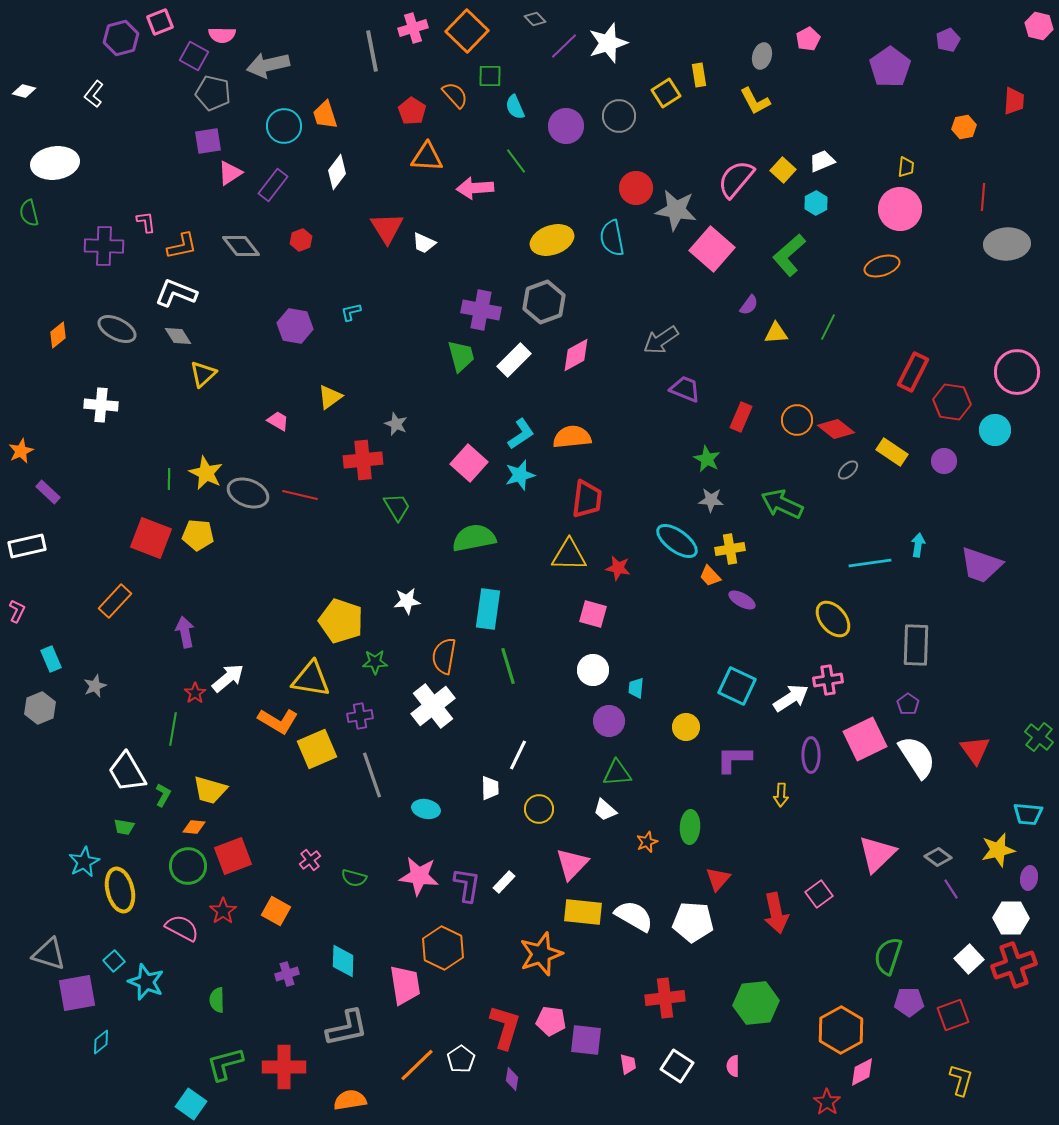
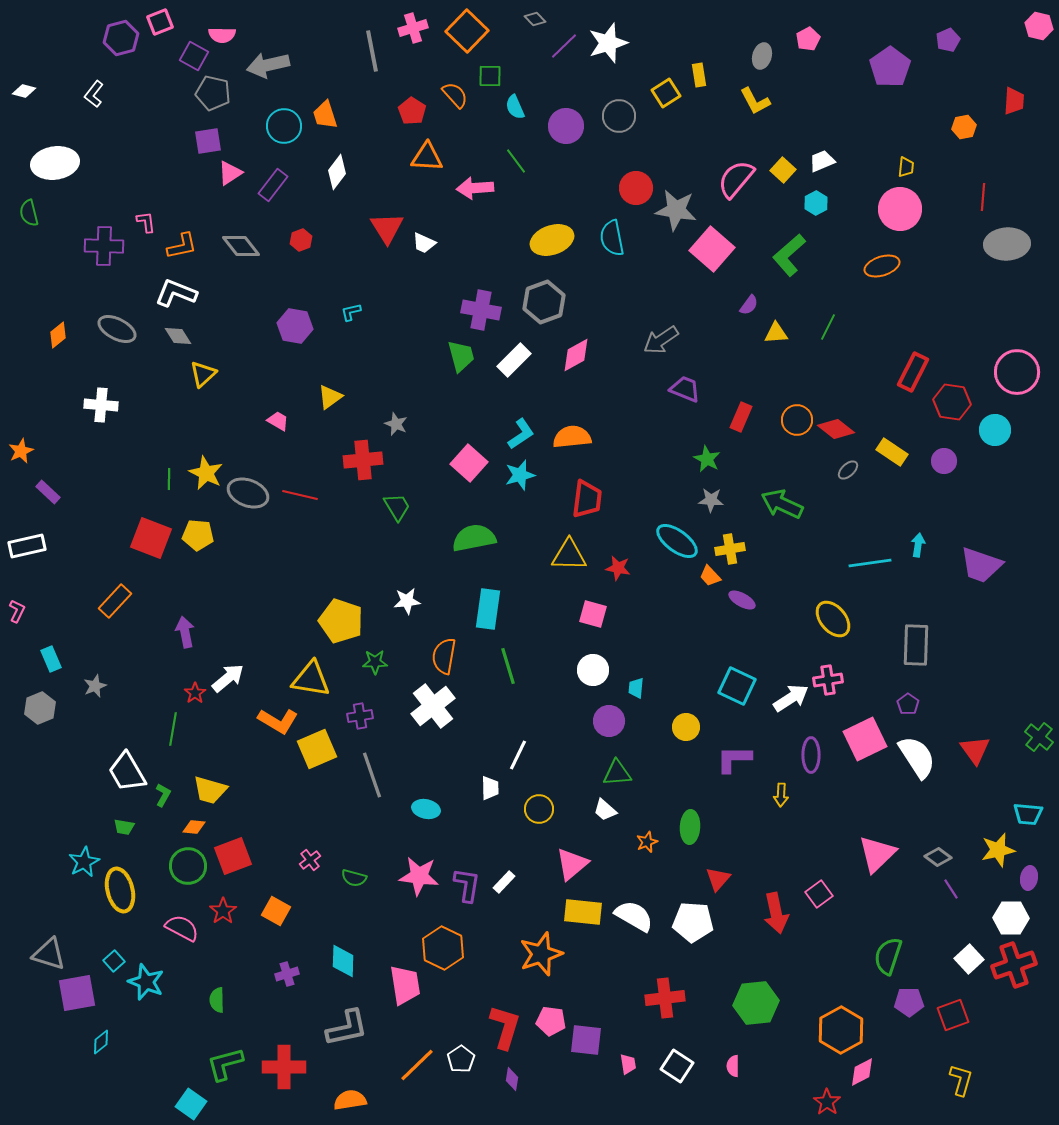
pink triangle at (572, 864): rotated 6 degrees clockwise
